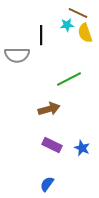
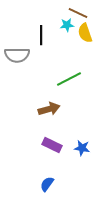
blue star: rotated 14 degrees counterclockwise
